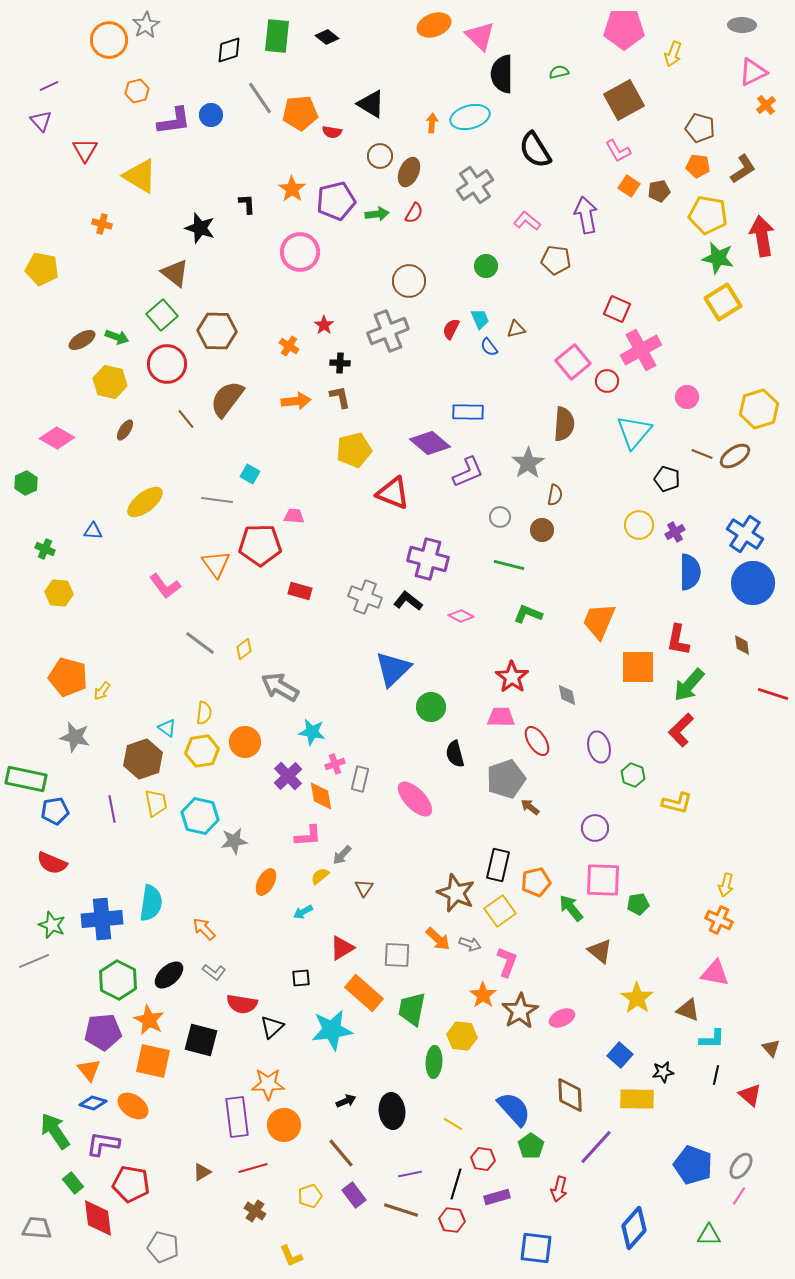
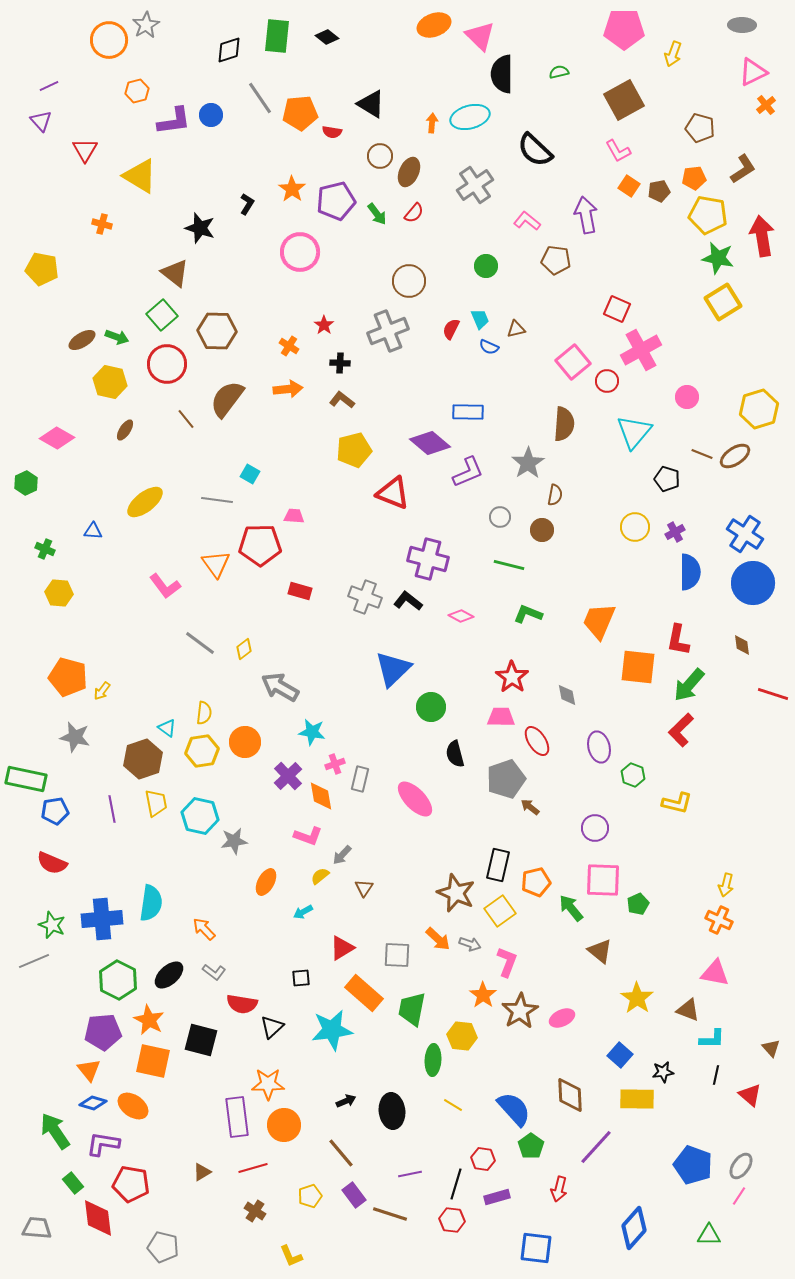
black semicircle at (535, 150): rotated 15 degrees counterclockwise
orange pentagon at (698, 166): moved 4 px left, 12 px down; rotated 15 degrees counterclockwise
black L-shape at (247, 204): rotated 35 degrees clockwise
red semicircle at (414, 213): rotated 10 degrees clockwise
green arrow at (377, 214): rotated 60 degrees clockwise
blue semicircle at (489, 347): rotated 30 degrees counterclockwise
brown L-shape at (340, 397): moved 2 px right, 3 px down; rotated 40 degrees counterclockwise
orange arrow at (296, 401): moved 8 px left, 12 px up
yellow circle at (639, 525): moved 4 px left, 2 px down
orange square at (638, 667): rotated 6 degrees clockwise
pink L-shape at (308, 836): rotated 24 degrees clockwise
green pentagon at (638, 904): rotated 15 degrees counterclockwise
green ellipse at (434, 1062): moved 1 px left, 2 px up
yellow line at (453, 1124): moved 19 px up
brown line at (401, 1210): moved 11 px left, 4 px down
